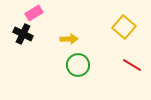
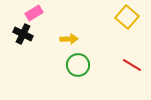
yellow square: moved 3 px right, 10 px up
